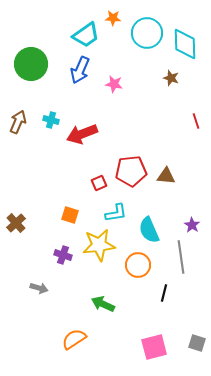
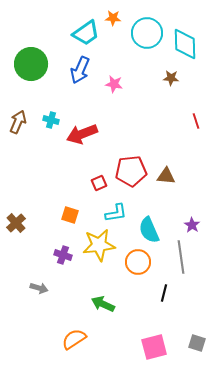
cyan trapezoid: moved 2 px up
brown star: rotated 14 degrees counterclockwise
orange circle: moved 3 px up
